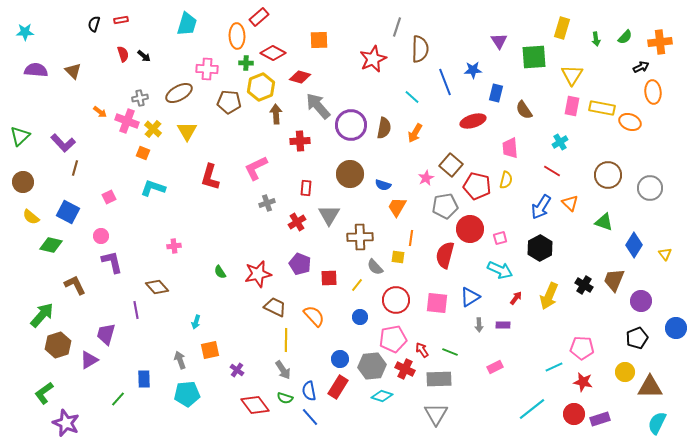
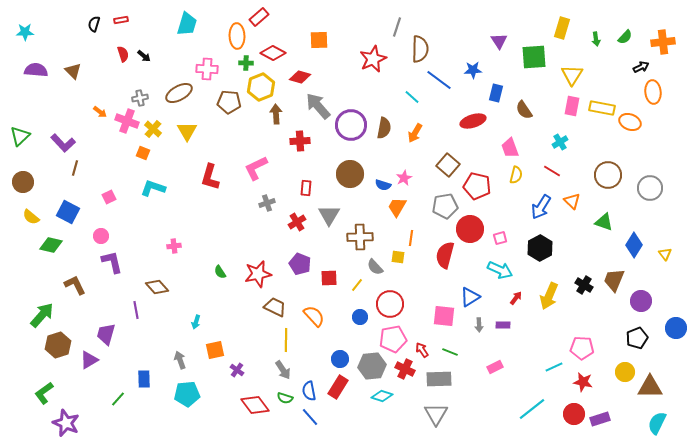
orange cross at (660, 42): moved 3 px right
blue line at (445, 82): moved 6 px left, 2 px up; rotated 32 degrees counterclockwise
pink trapezoid at (510, 148): rotated 15 degrees counterclockwise
brown square at (451, 165): moved 3 px left
pink star at (426, 178): moved 22 px left
yellow semicircle at (506, 180): moved 10 px right, 5 px up
orange triangle at (570, 203): moved 2 px right, 2 px up
red circle at (396, 300): moved 6 px left, 4 px down
pink square at (437, 303): moved 7 px right, 13 px down
orange square at (210, 350): moved 5 px right
